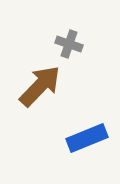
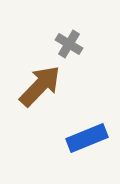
gray cross: rotated 12 degrees clockwise
